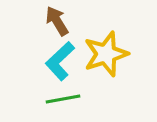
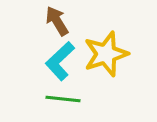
green line: rotated 16 degrees clockwise
